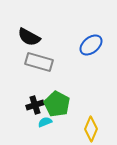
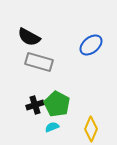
cyan semicircle: moved 7 px right, 5 px down
